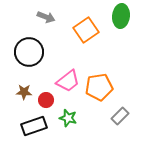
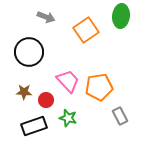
pink trapezoid: rotated 95 degrees counterclockwise
gray rectangle: rotated 72 degrees counterclockwise
